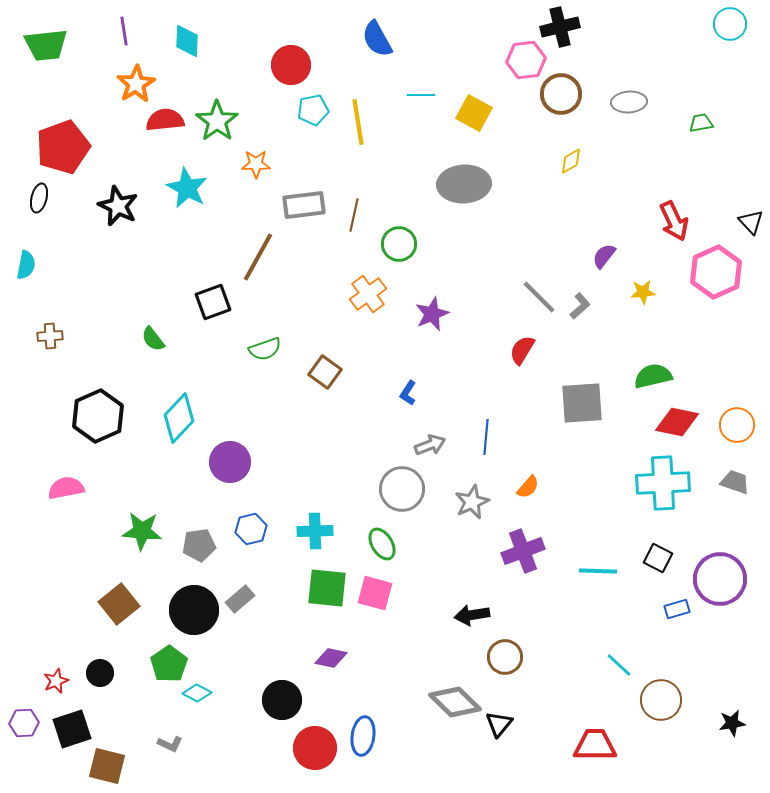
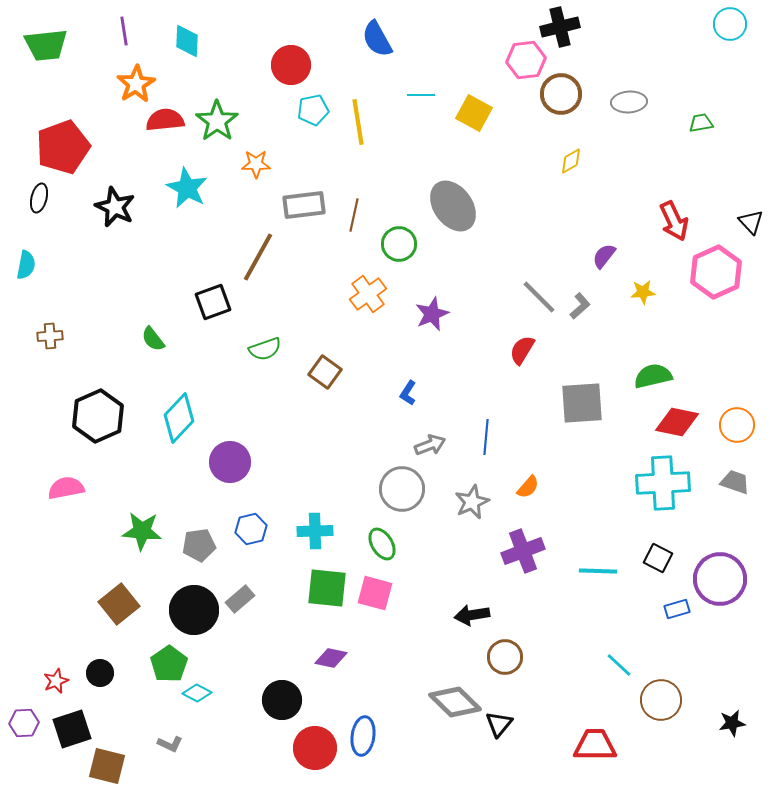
gray ellipse at (464, 184): moved 11 px left, 22 px down; rotated 57 degrees clockwise
black star at (118, 206): moved 3 px left, 1 px down
